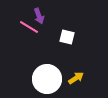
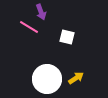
purple arrow: moved 2 px right, 4 px up
